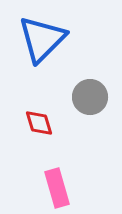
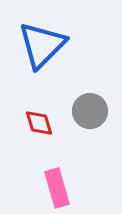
blue triangle: moved 6 px down
gray circle: moved 14 px down
